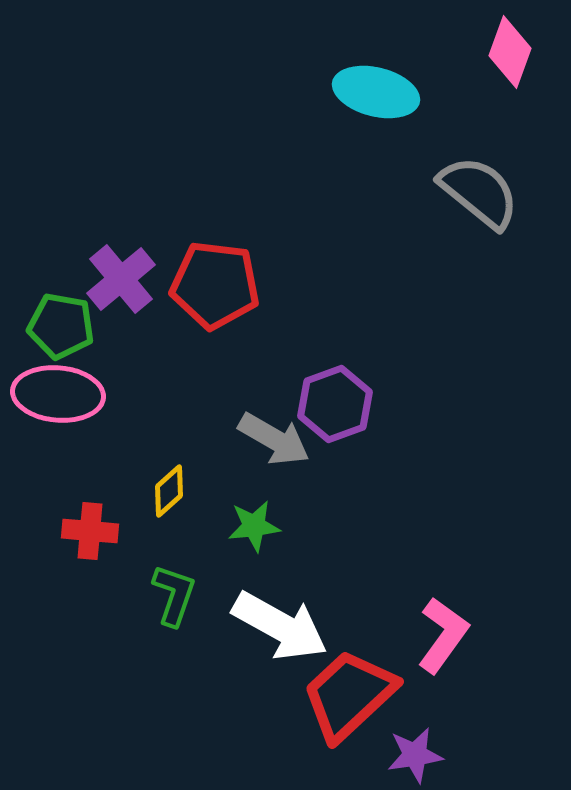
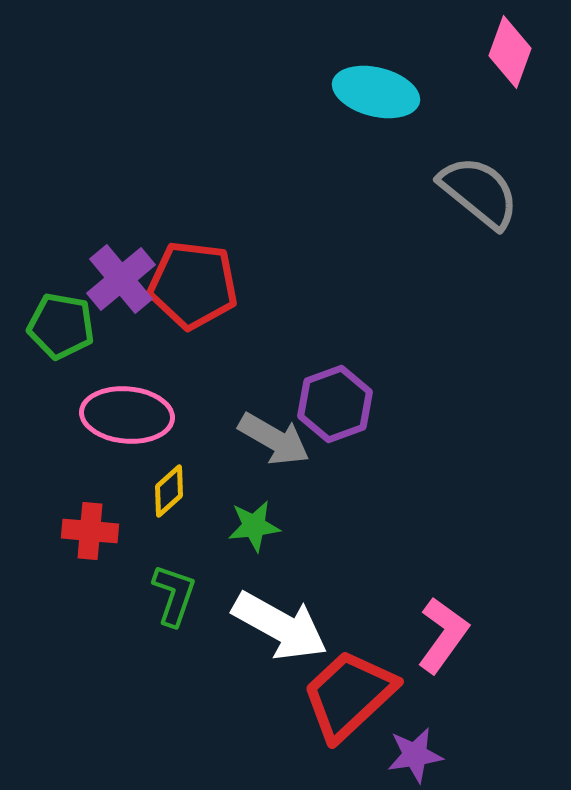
red pentagon: moved 22 px left
pink ellipse: moved 69 px right, 21 px down
